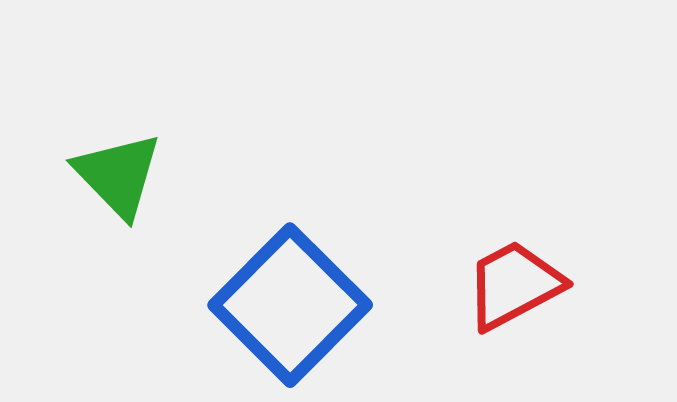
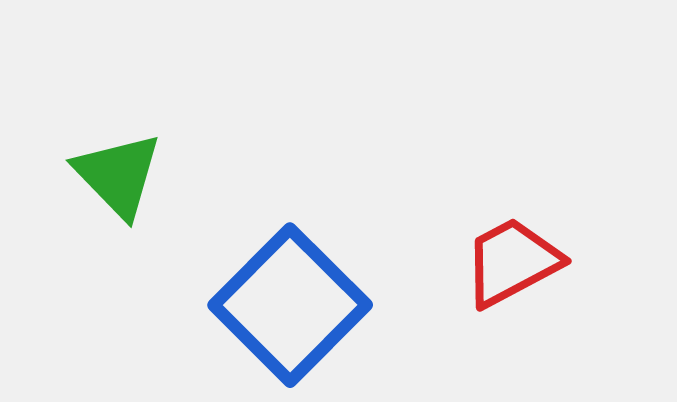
red trapezoid: moved 2 px left, 23 px up
